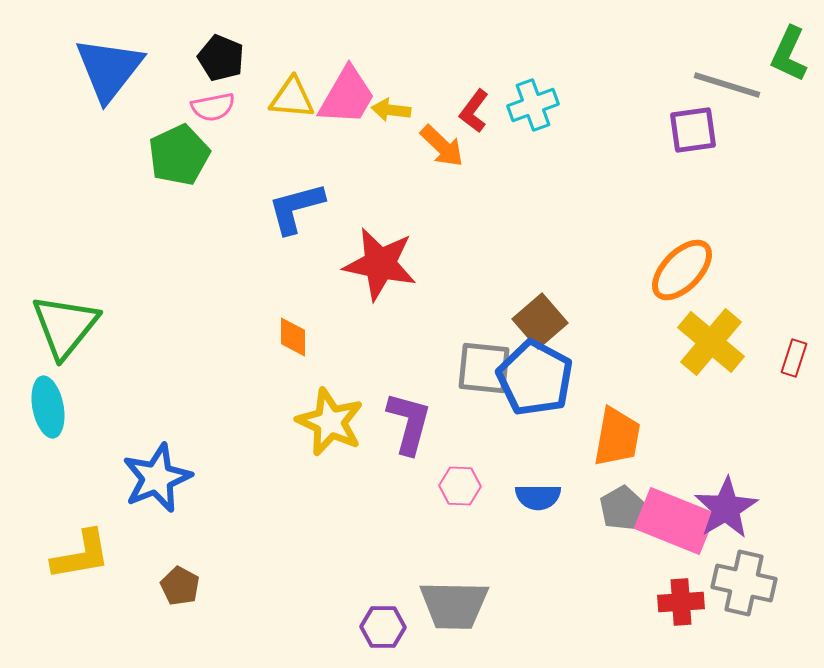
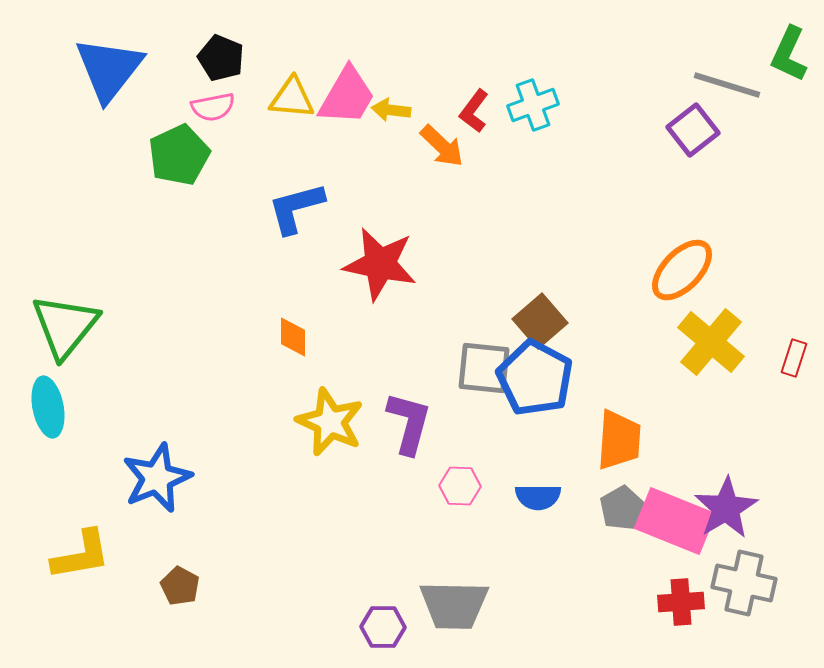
purple square: rotated 30 degrees counterclockwise
orange trapezoid: moved 2 px right, 3 px down; rotated 6 degrees counterclockwise
